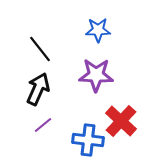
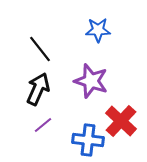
purple star: moved 5 px left, 6 px down; rotated 16 degrees clockwise
